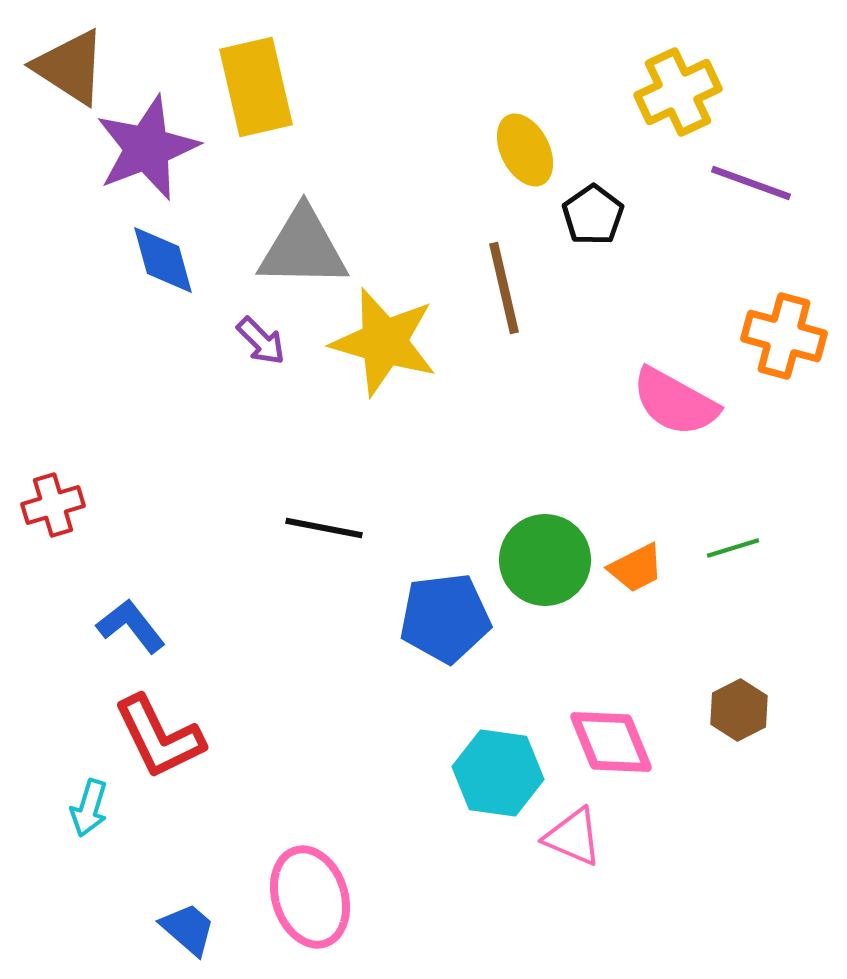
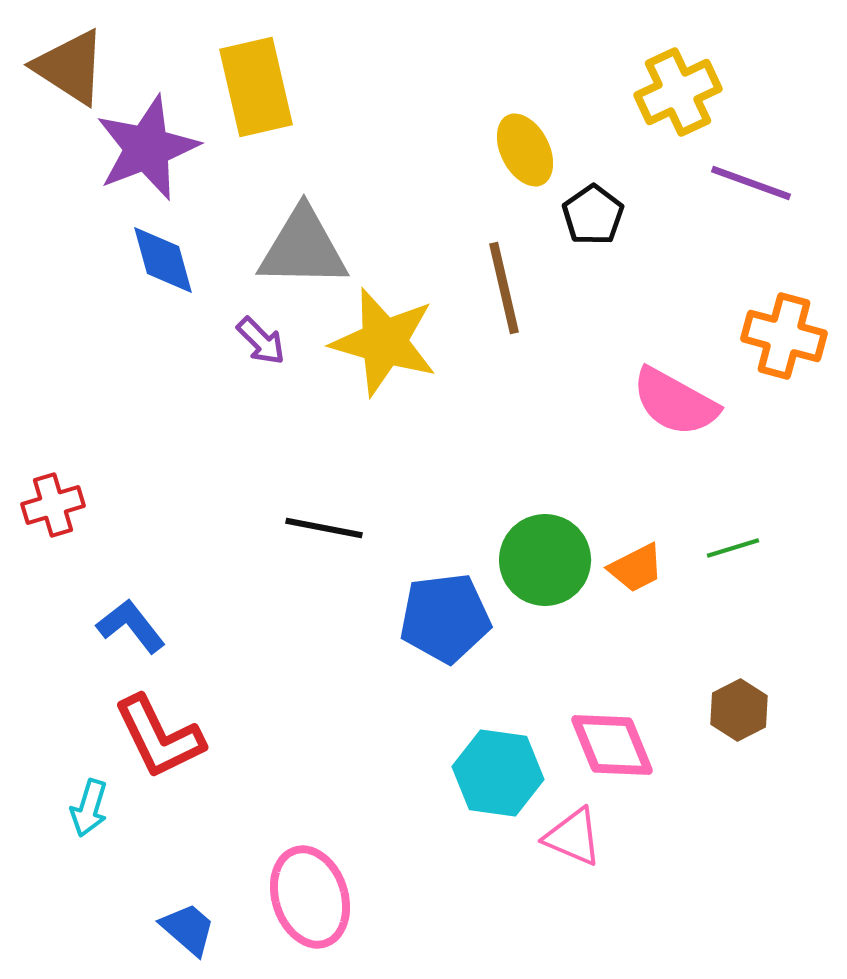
pink diamond: moved 1 px right, 3 px down
